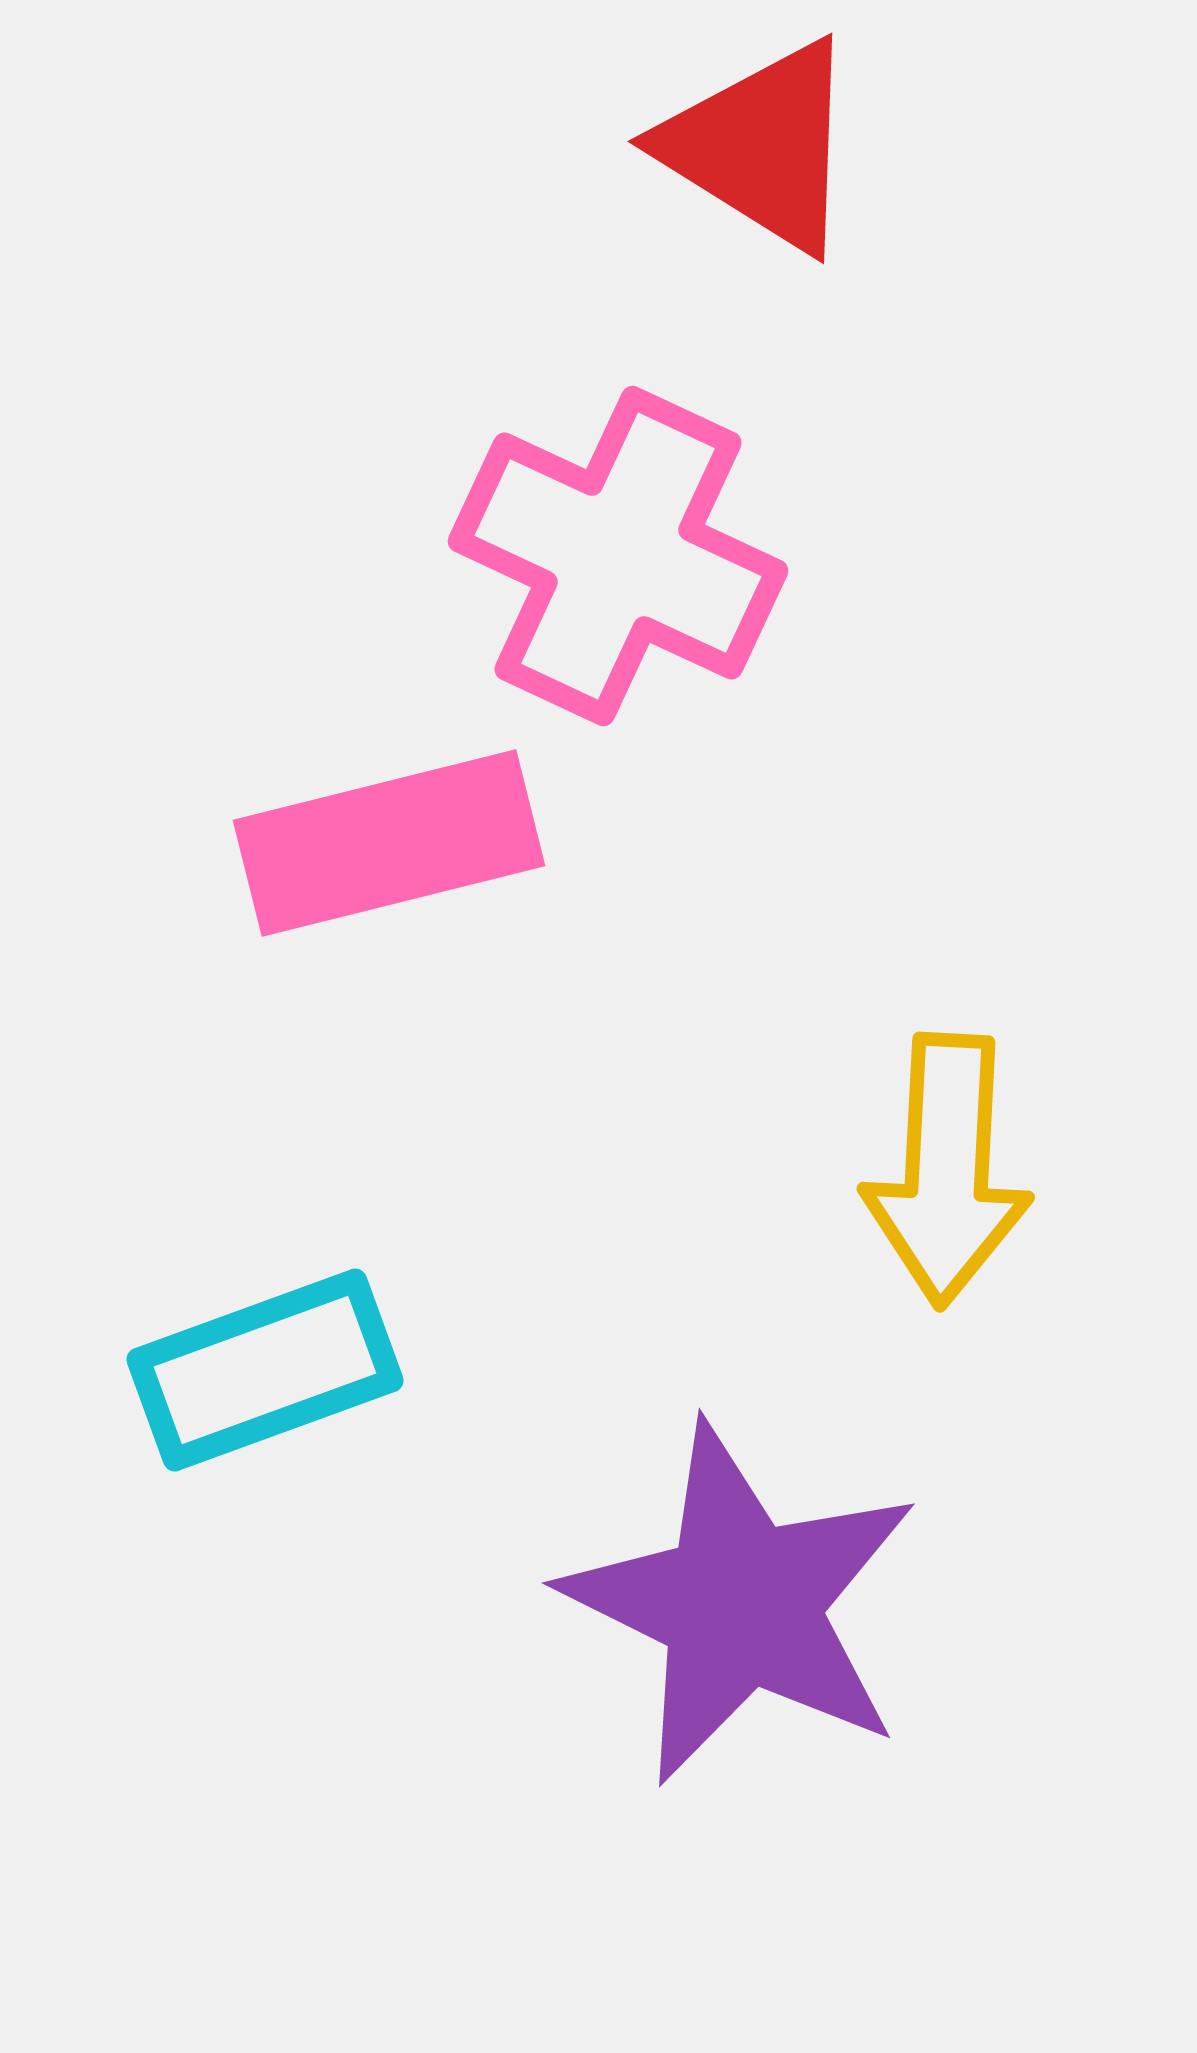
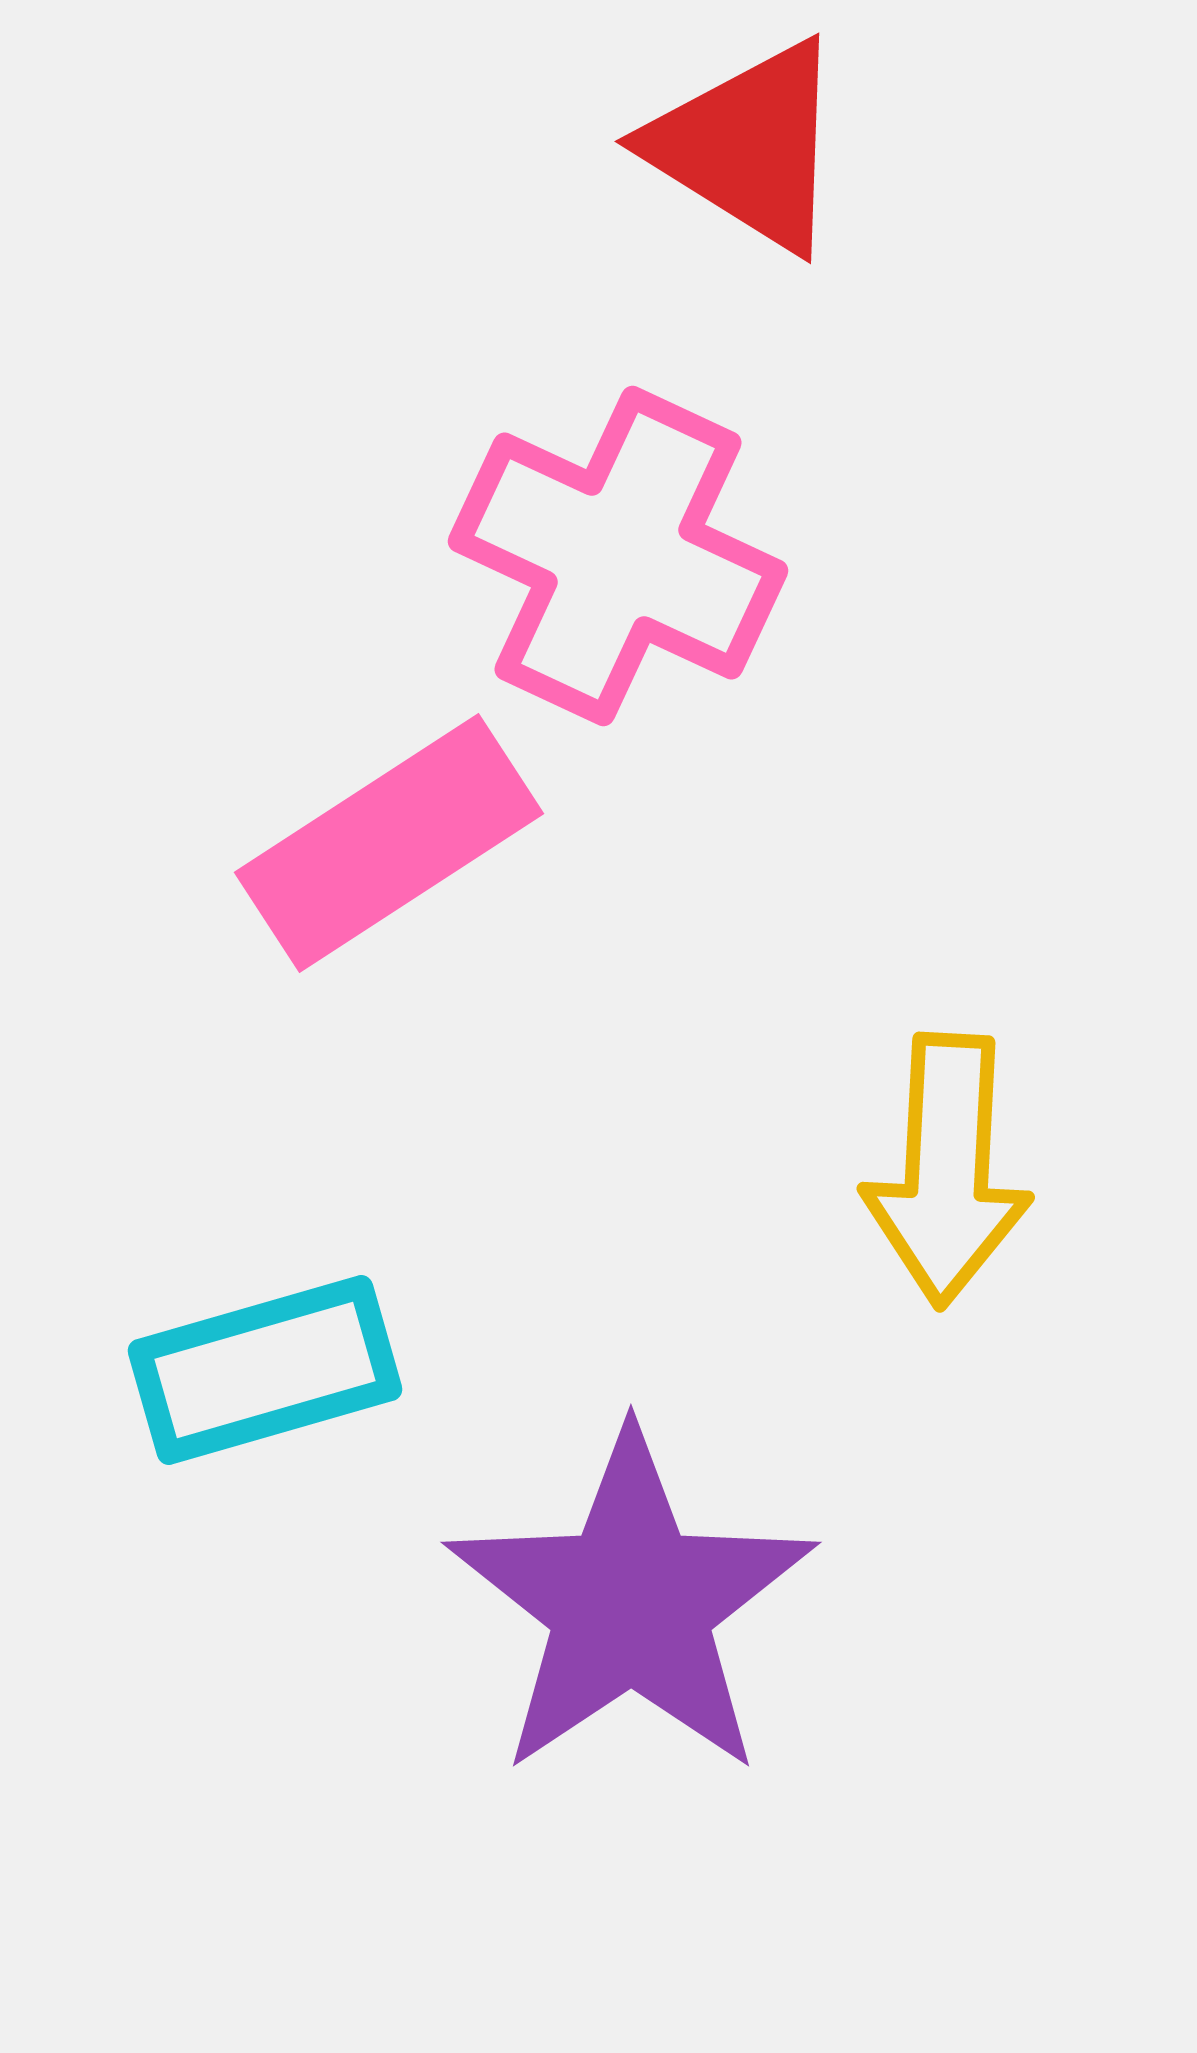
red triangle: moved 13 px left
pink rectangle: rotated 19 degrees counterclockwise
cyan rectangle: rotated 4 degrees clockwise
purple star: moved 110 px left; rotated 12 degrees clockwise
